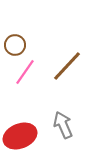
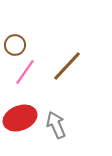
gray arrow: moved 7 px left
red ellipse: moved 18 px up
